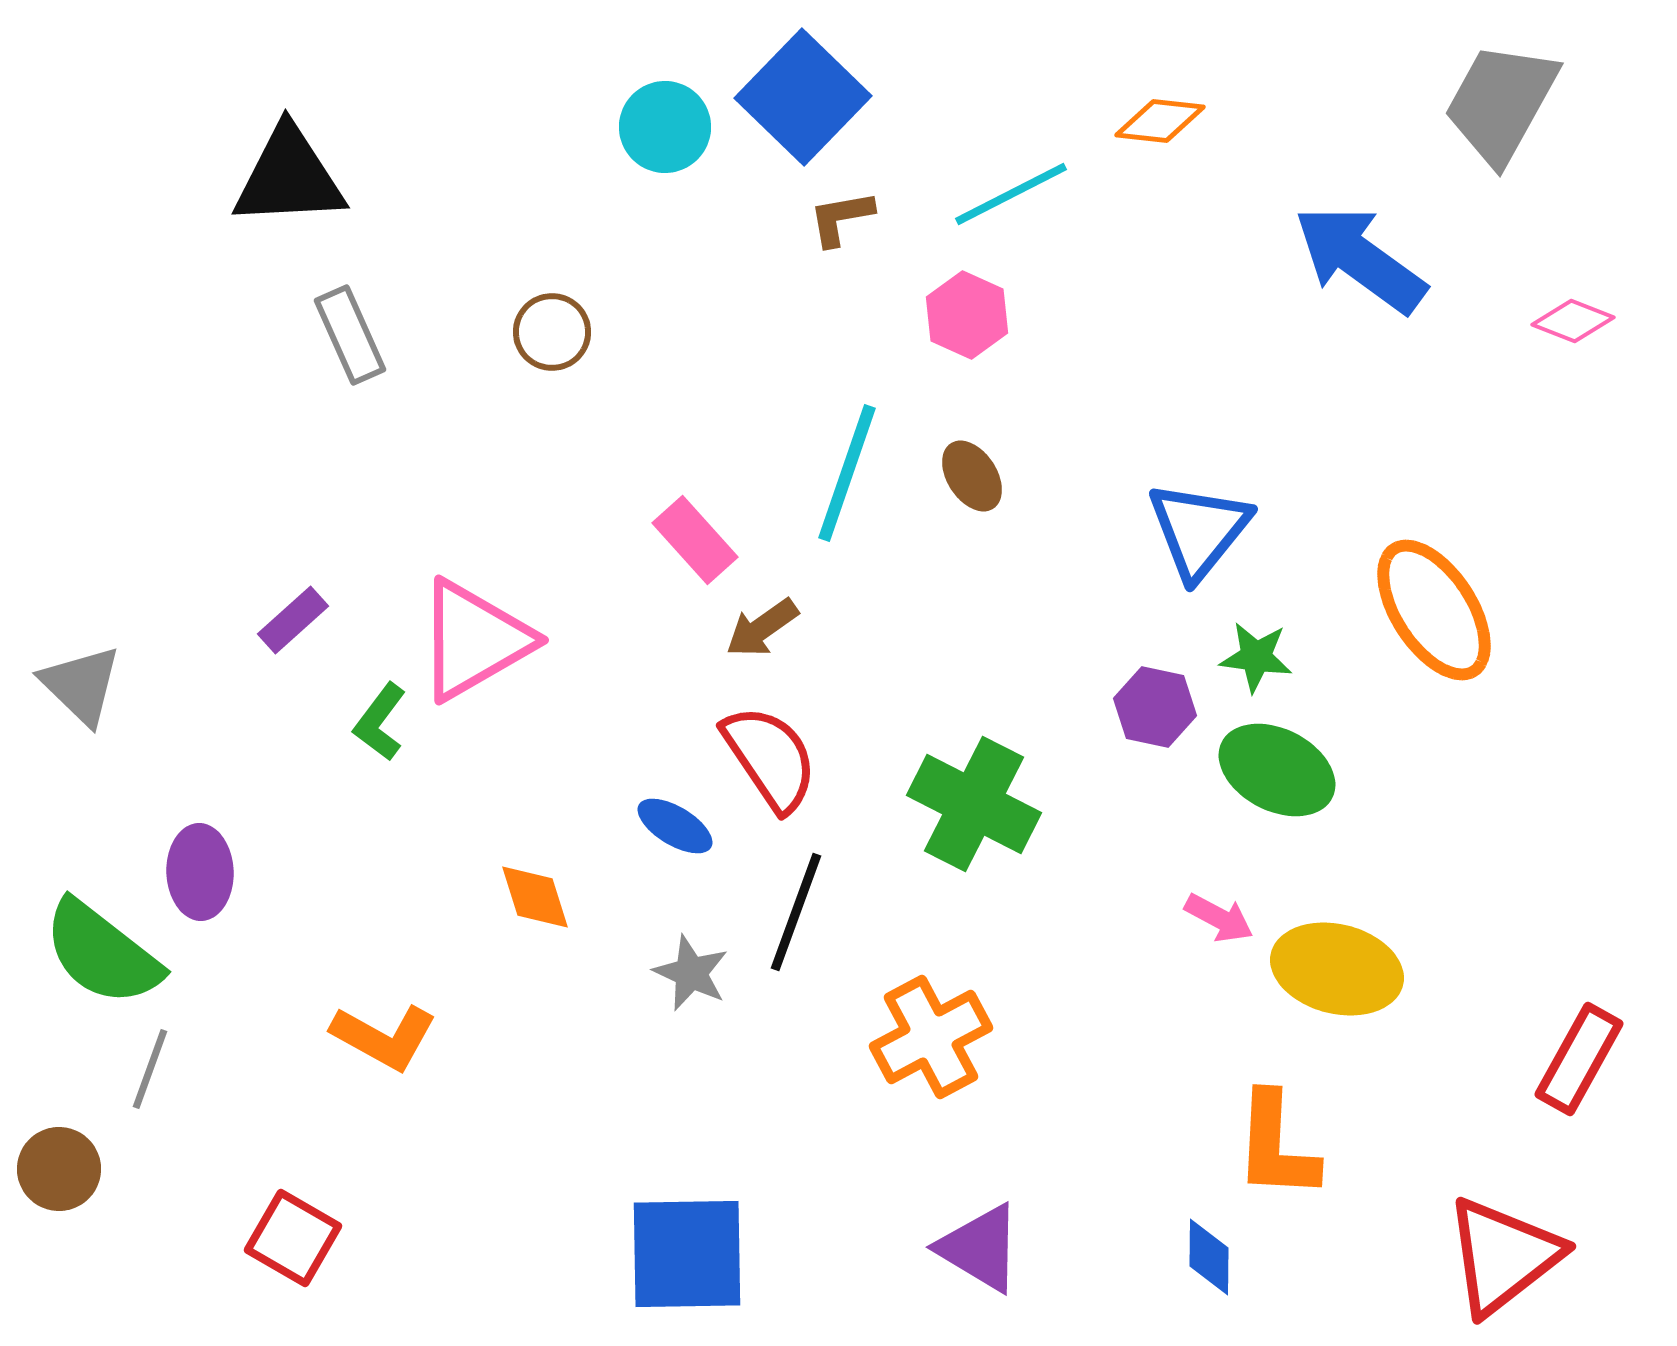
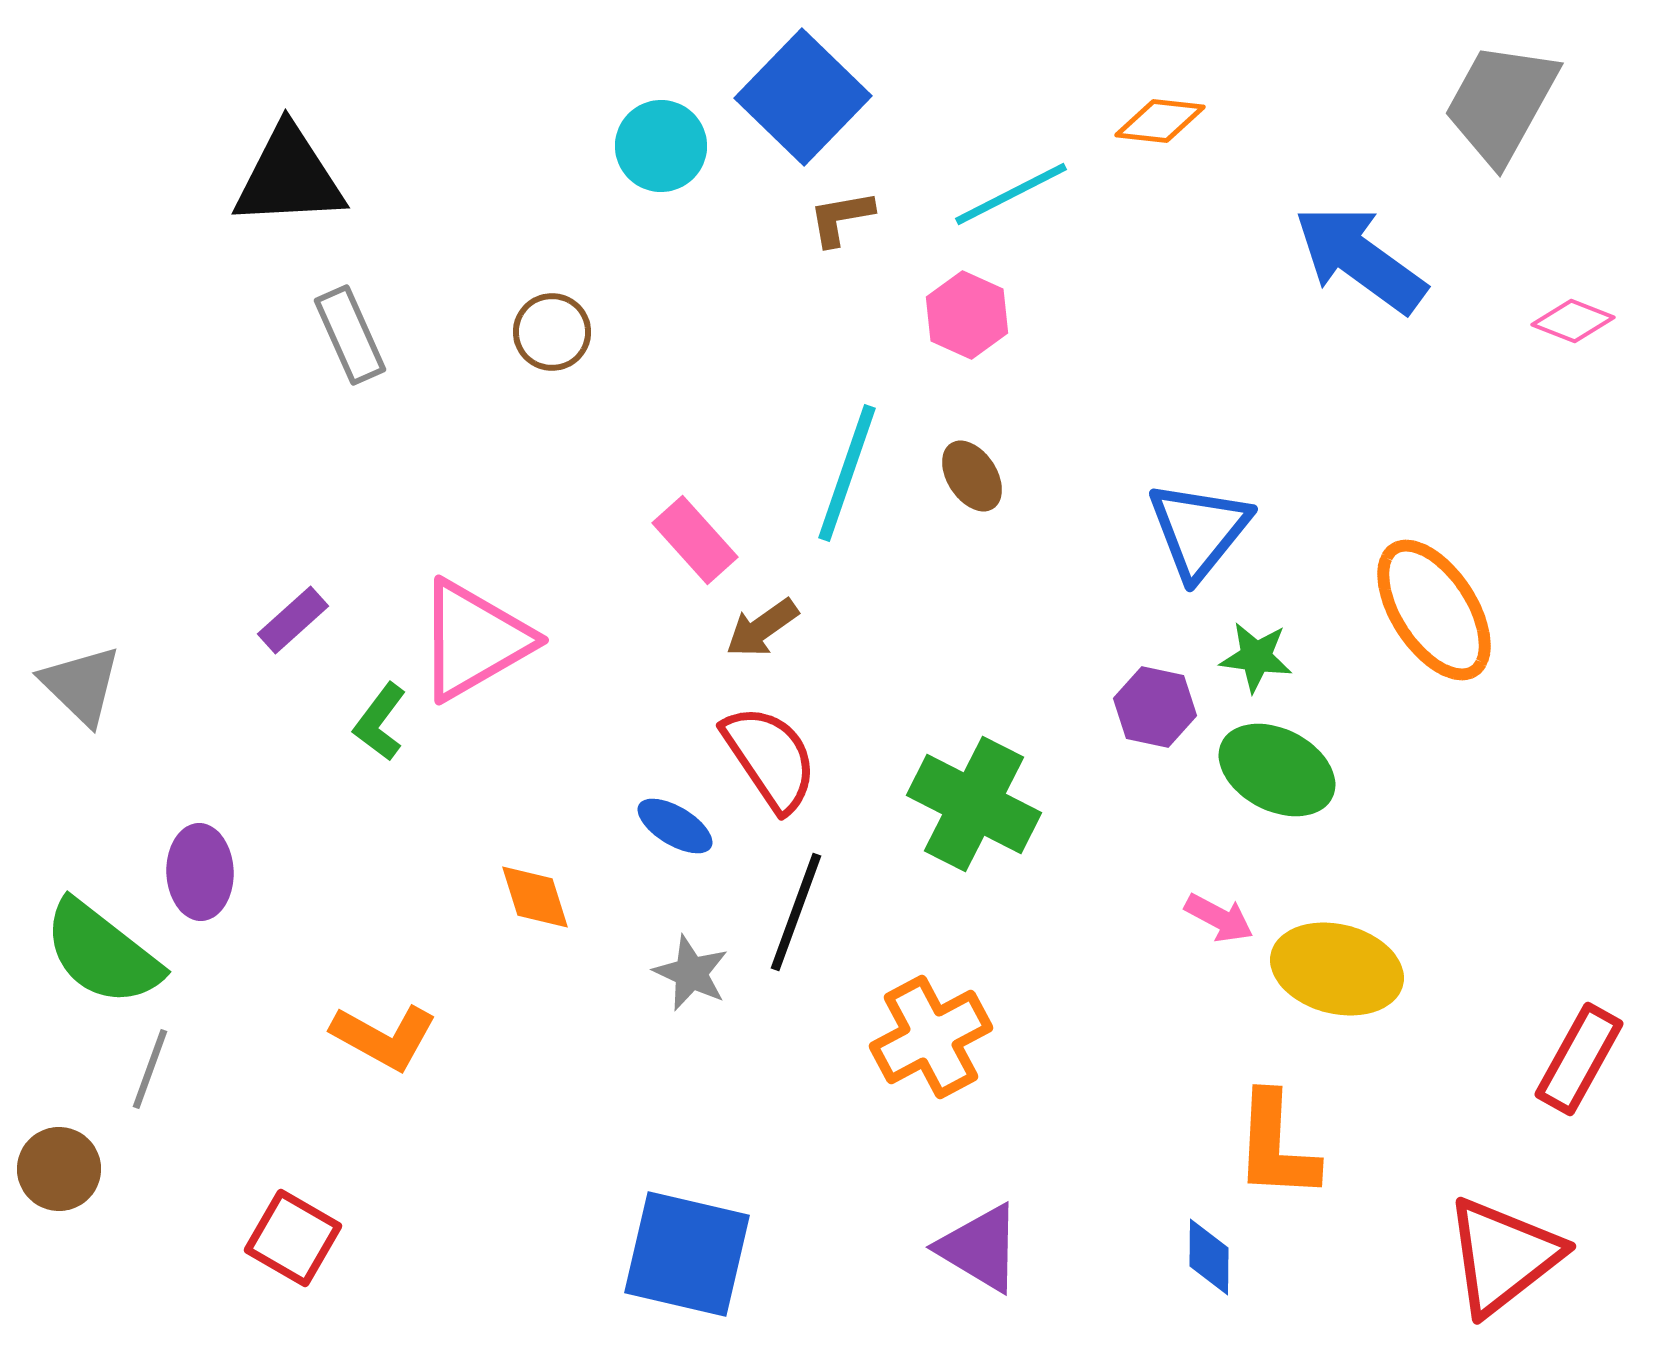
cyan circle at (665, 127): moved 4 px left, 19 px down
blue square at (687, 1254): rotated 14 degrees clockwise
